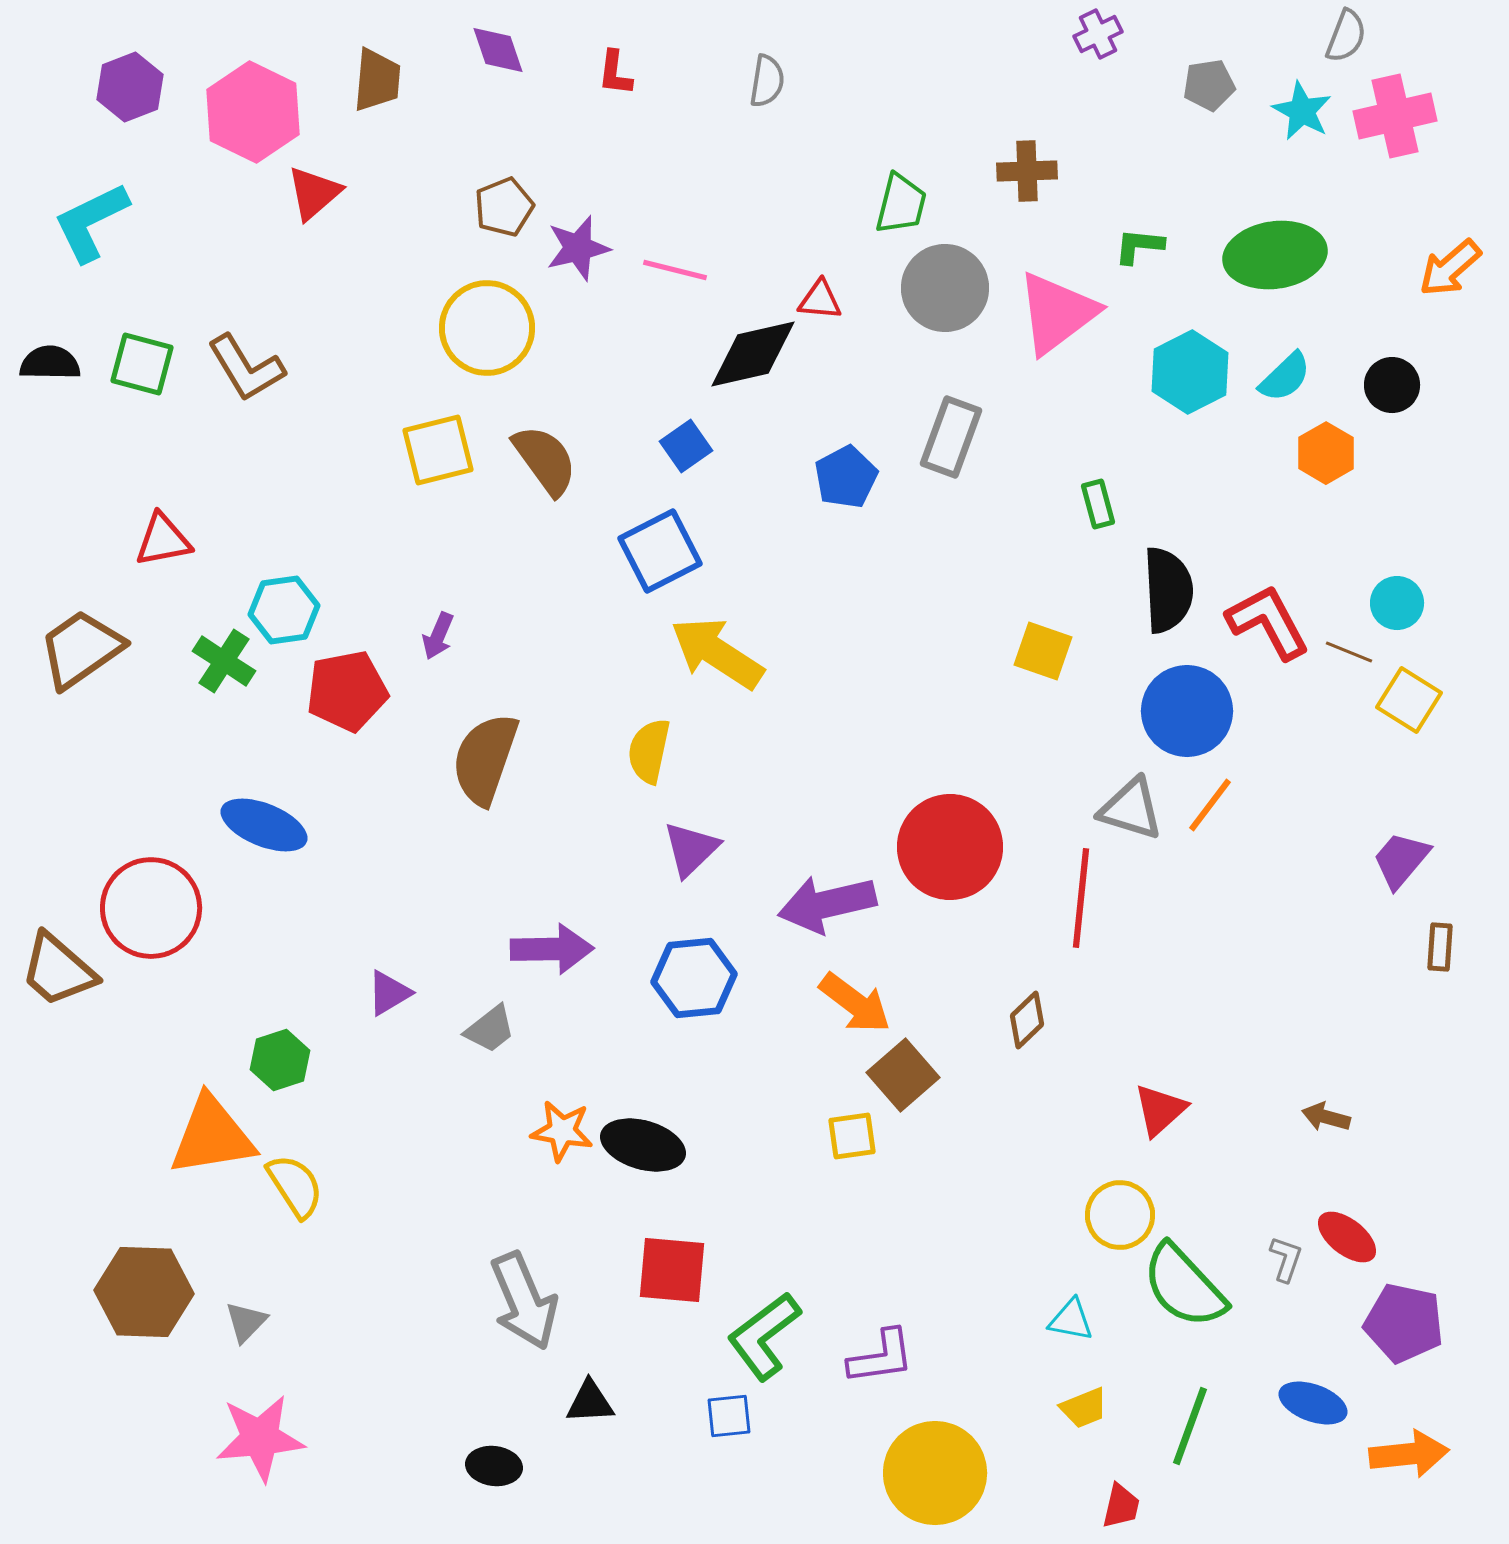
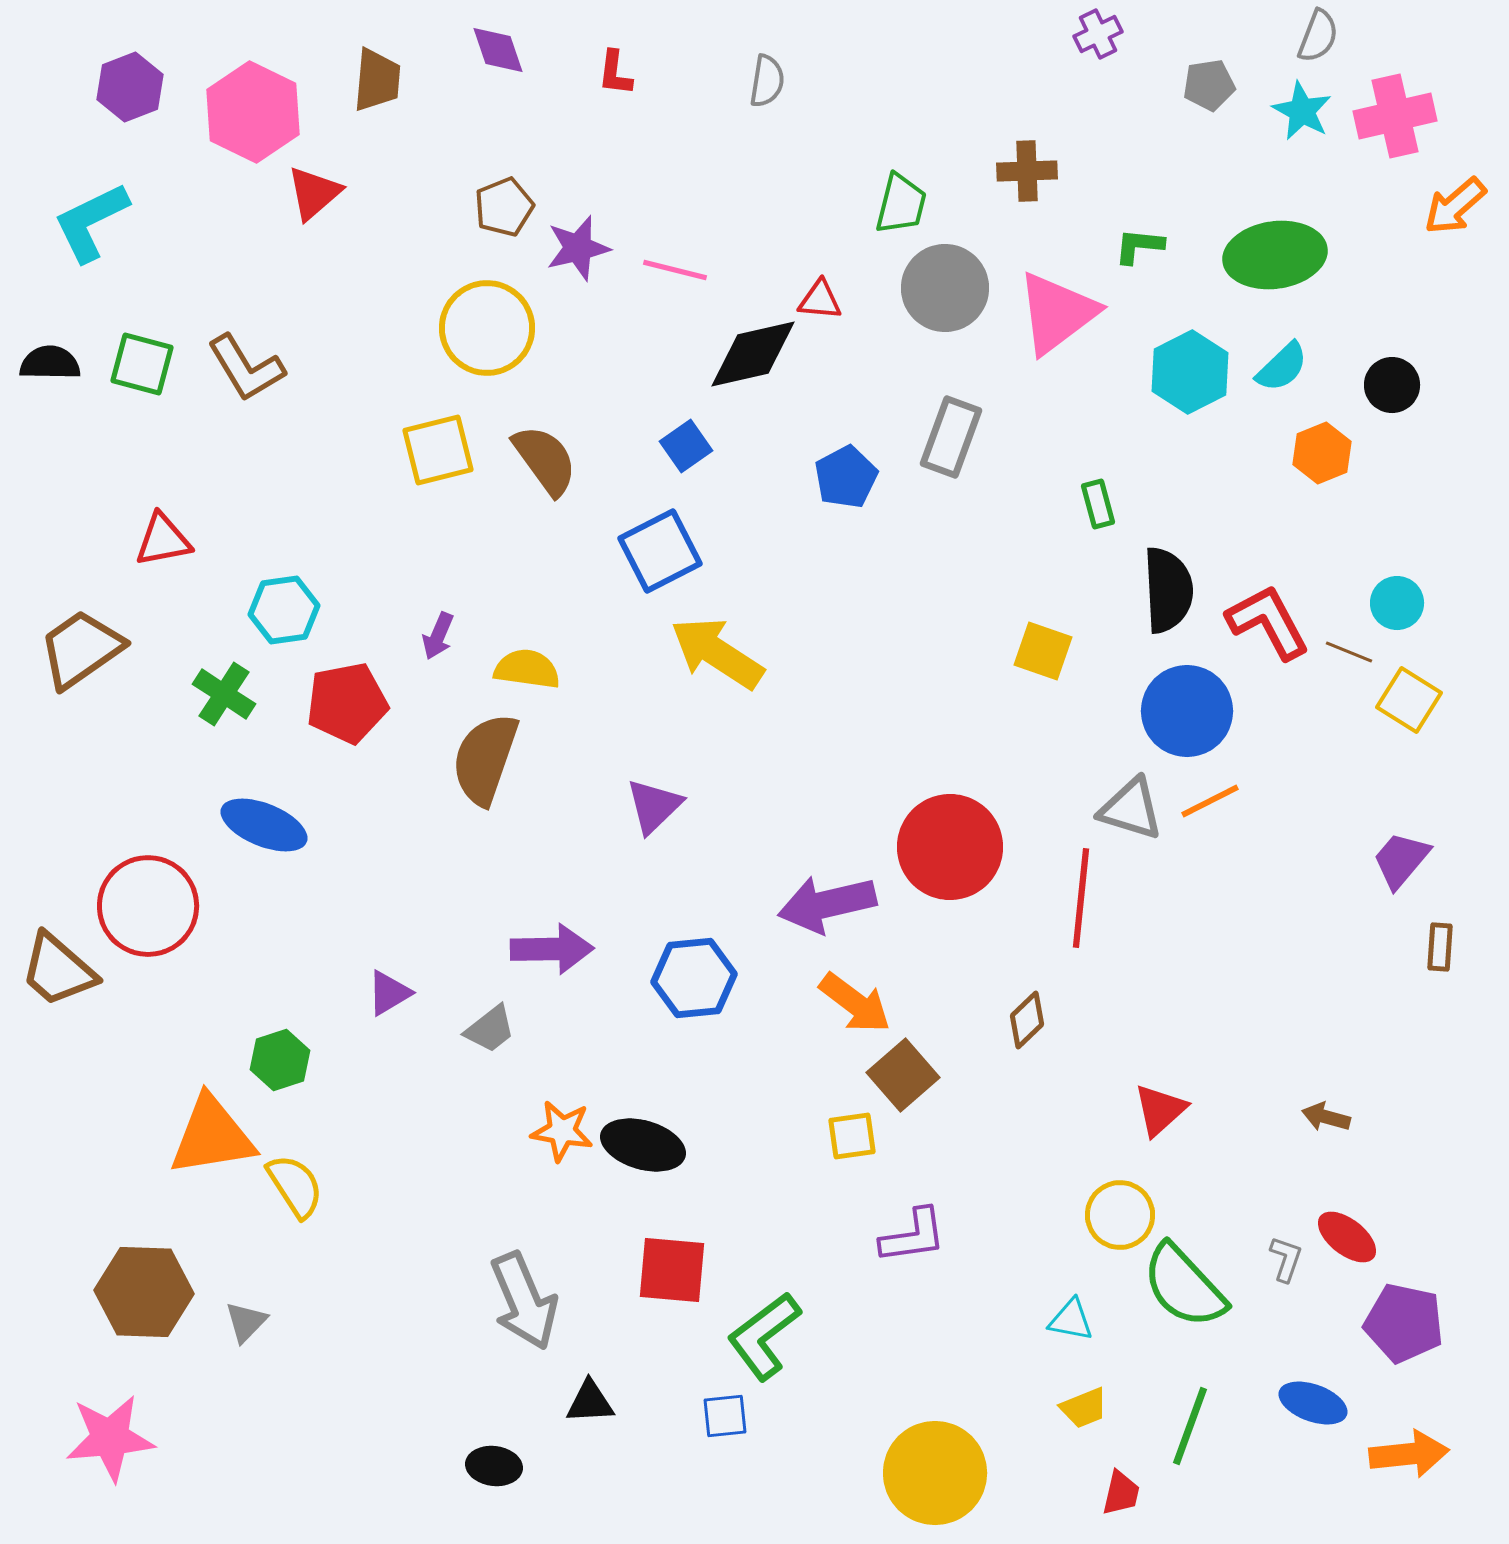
gray semicircle at (1346, 36): moved 28 px left
orange arrow at (1450, 268): moved 5 px right, 62 px up
cyan semicircle at (1285, 377): moved 3 px left, 10 px up
orange hexagon at (1326, 453): moved 4 px left; rotated 8 degrees clockwise
green cross at (224, 661): moved 33 px down
red pentagon at (347, 691): moved 12 px down
yellow semicircle at (649, 751): moved 122 px left, 82 px up; rotated 86 degrees clockwise
orange line at (1210, 805): moved 4 px up; rotated 26 degrees clockwise
purple triangle at (691, 849): moved 37 px left, 43 px up
red circle at (151, 908): moved 3 px left, 2 px up
purple L-shape at (881, 1357): moved 32 px right, 121 px up
blue square at (729, 1416): moved 4 px left
pink star at (260, 1438): moved 150 px left
red trapezoid at (1121, 1506): moved 13 px up
